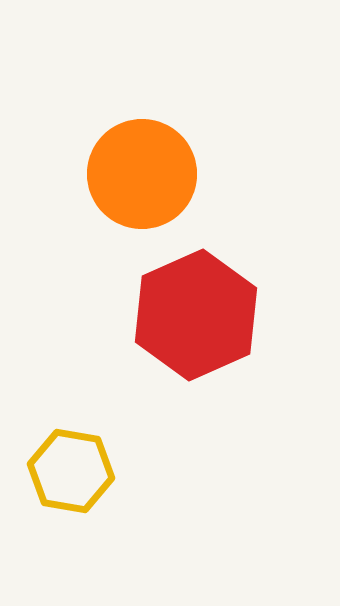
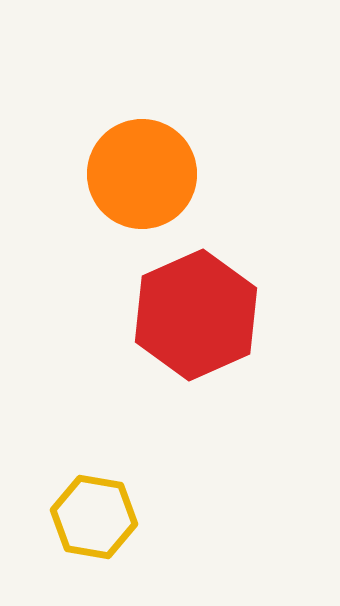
yellow hexagon: moved 23 px right, 46 px down
